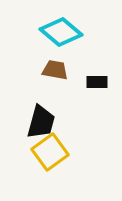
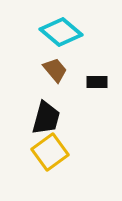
brown trapezoid: rotated 40 degrees clockwise
black trapezoid: moved 5 px right, 4 px up
